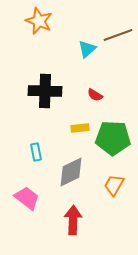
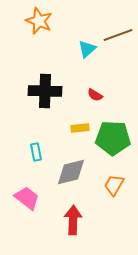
gray diamond: rotated 12 degrees clockwise
